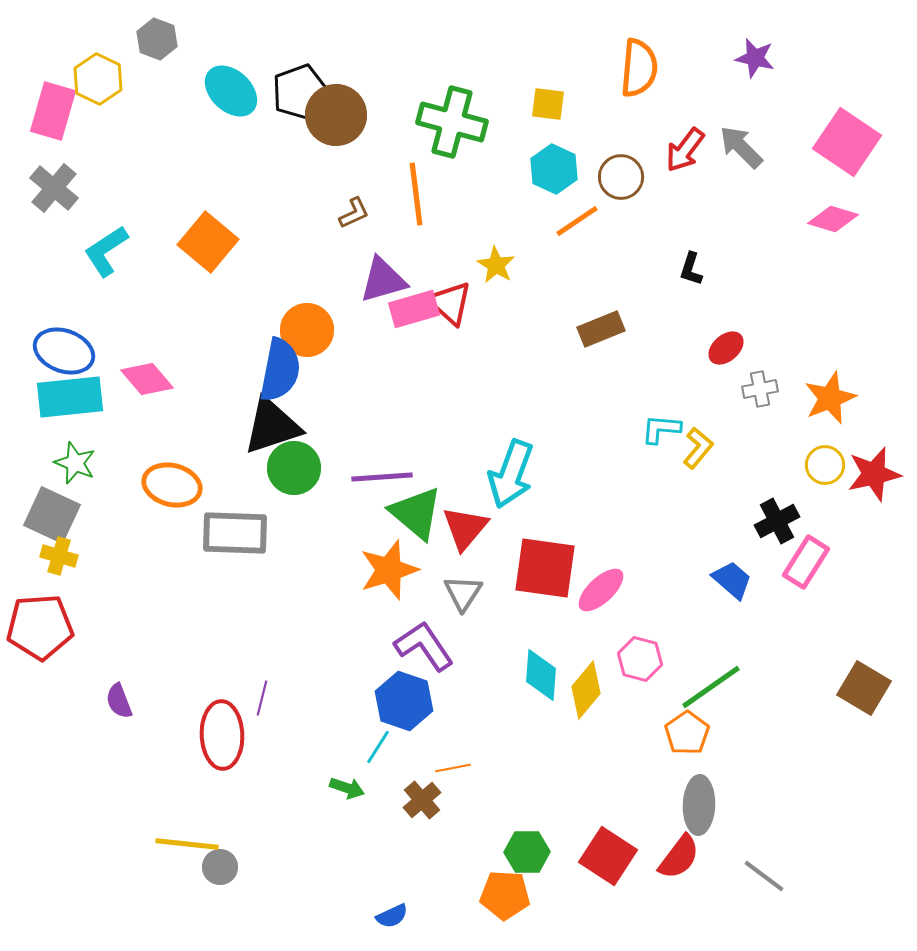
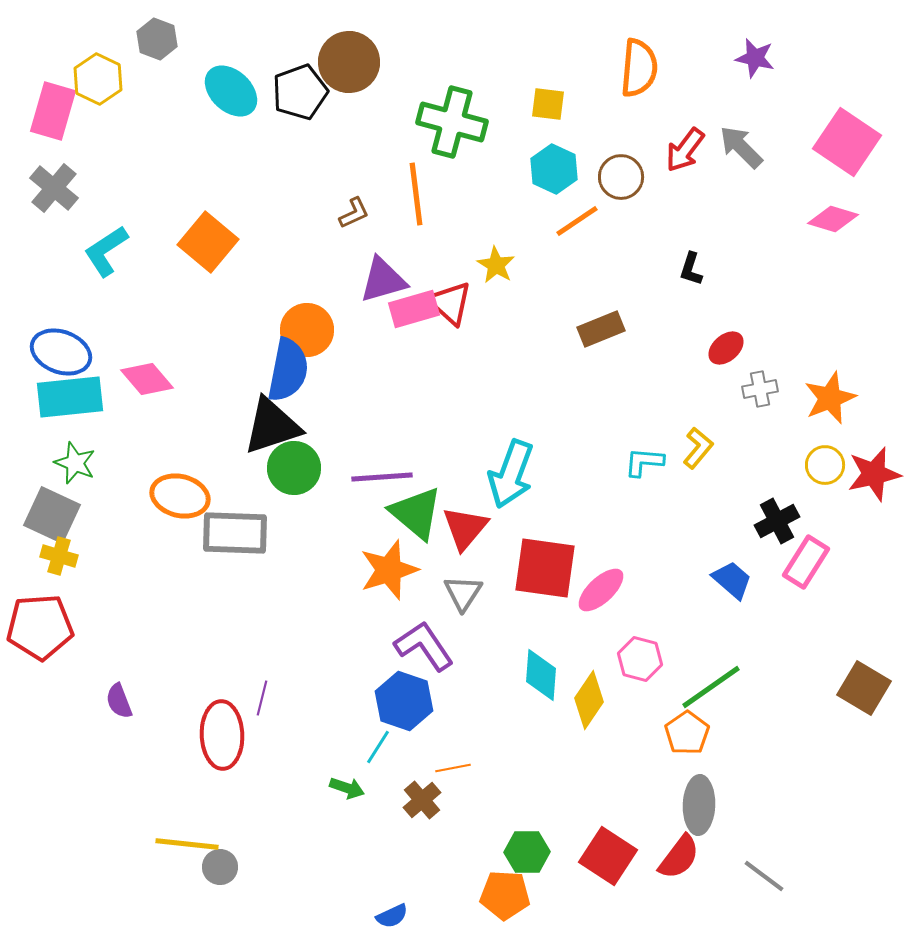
brown circle at (336, 115): moved 13 px right, 53 px up
blue ellipse at (64, 351): moved 3 px left, 1 px down
blue semicircle at (280, 370): moved 8 px right
cyan L-shape at (661, 429): moved 17 px left, 33 px down
orange ellipse at (172, 485): moved 8 px right, 11 px down
yellow diamond at (586, 690): moved 3 px right, 10 px down; rotated 6 degrees counterclockwise
